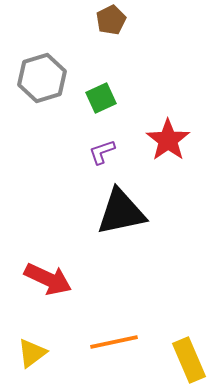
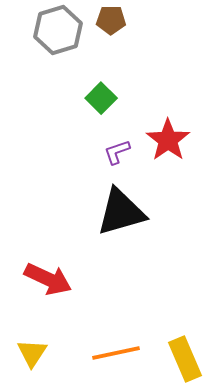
brown pentagon: rotated 28 degrees clockwise
gray hexagon: moved 16 px right, 48 px up
green square: rotated 20 degrees counterclockwise
purple L-shape: moved 15 px right
black triangle: rotated 4 degrees counterclockwise
orange line: moved 2 px right, 11 px down
yellow triangle: rotated 20 degrees counterclockwise
yellow rectangle: moved 4 px left, 1 px up
